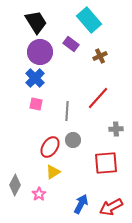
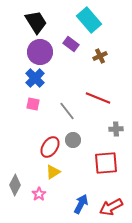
red line: rotated 70 degrees clockwise
pink square: moved 3 px left
gray line: rotated 42 degrees counterclockwise
